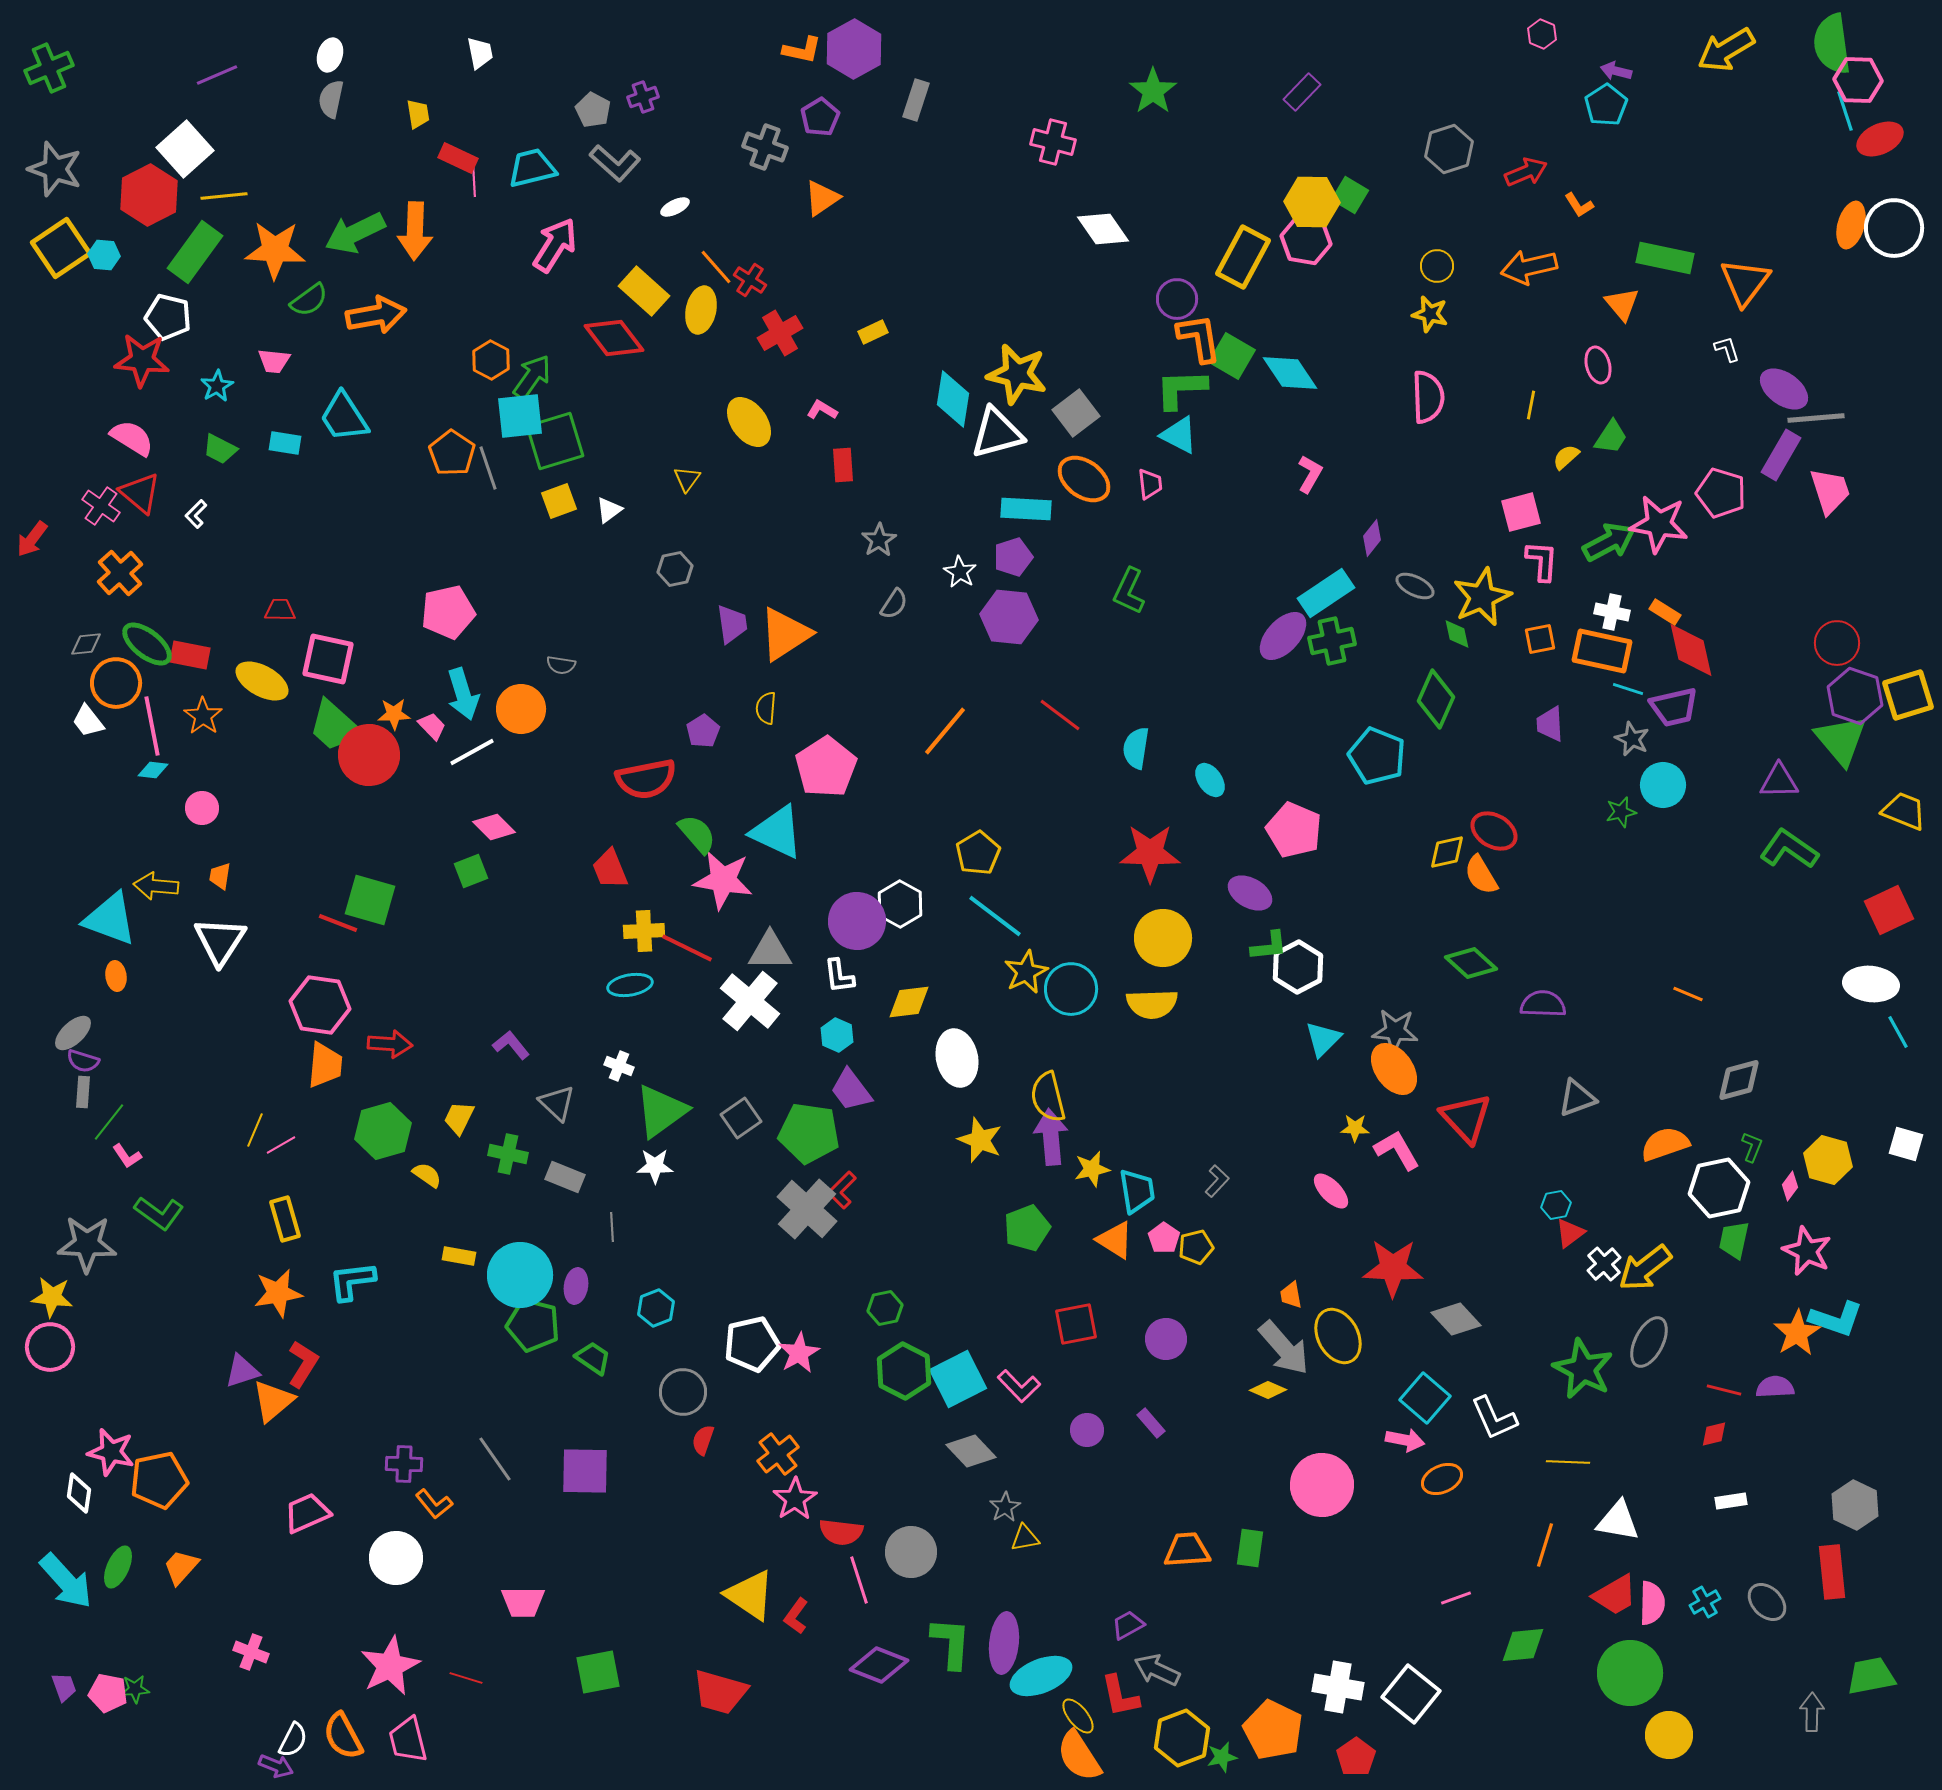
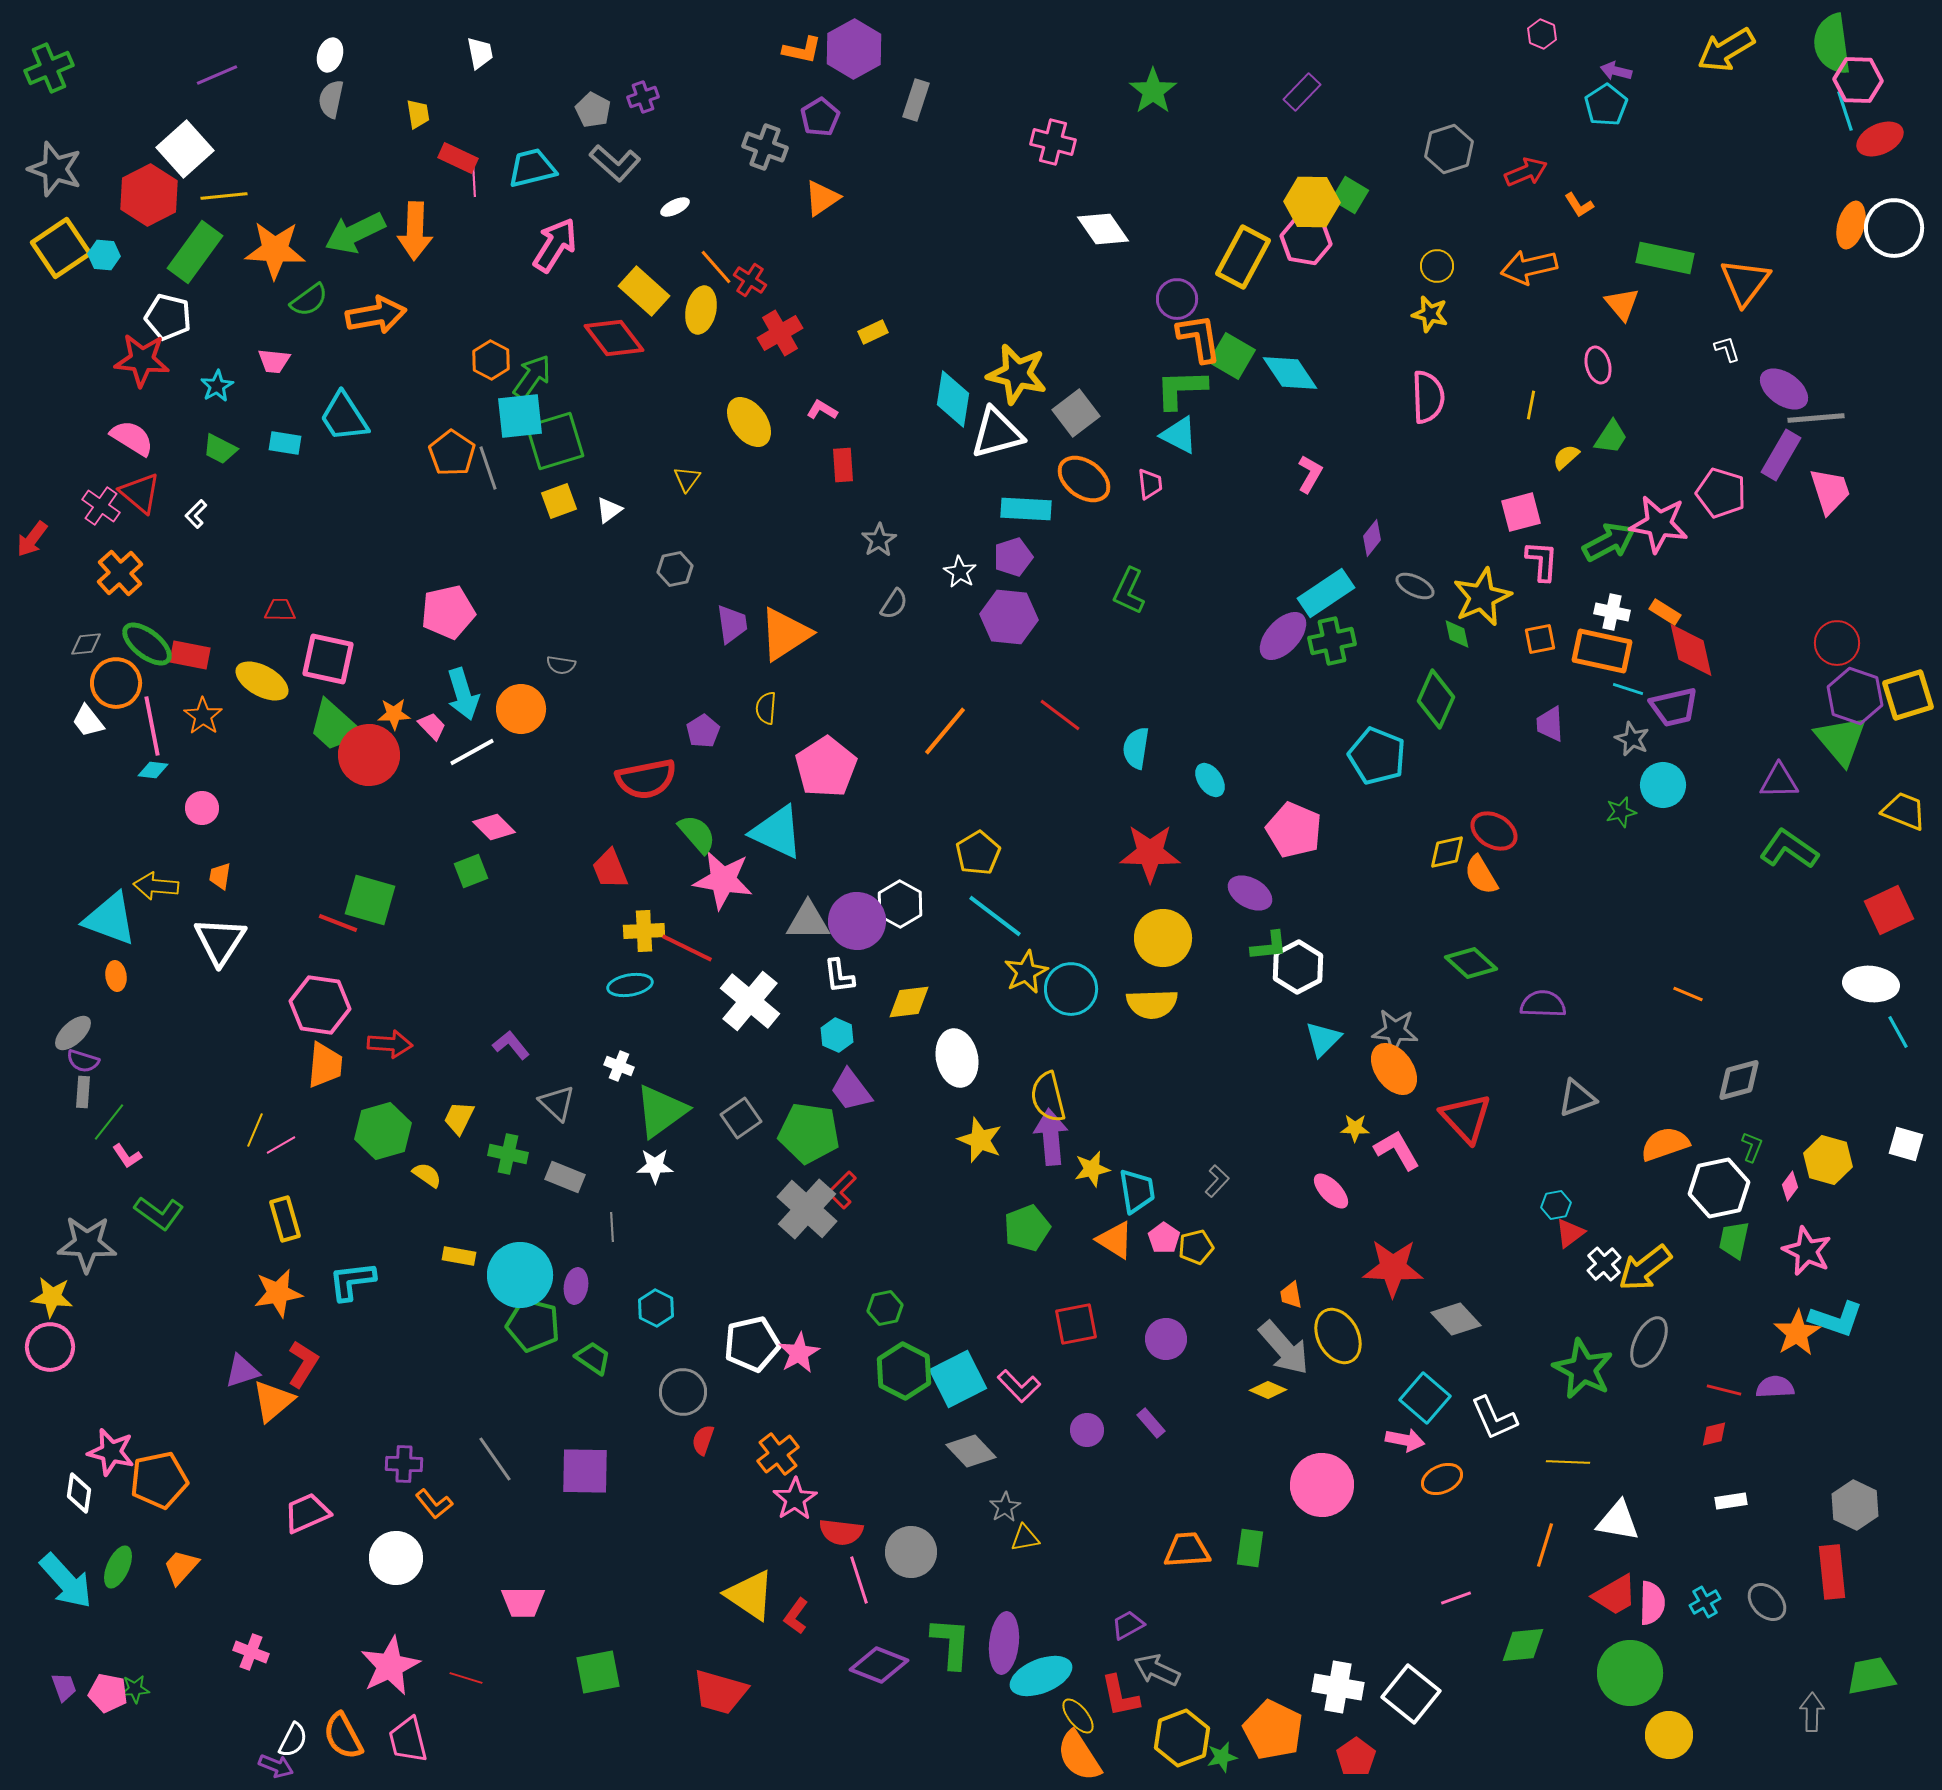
gray triangle at (770, 951): moved 38 px right, 30 px up
cyan hexagon at (656, 1308): rotated 12 degrees counterclockwise
